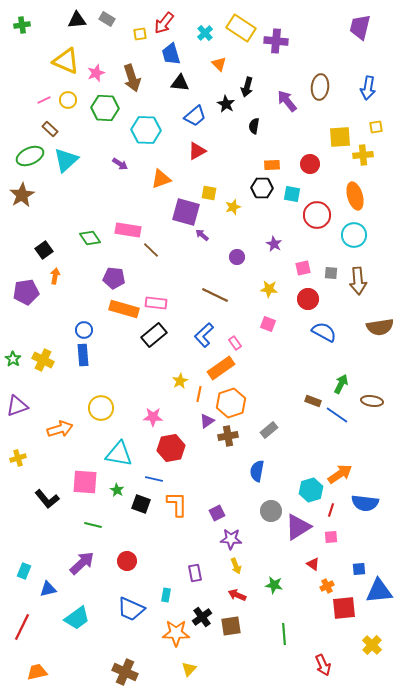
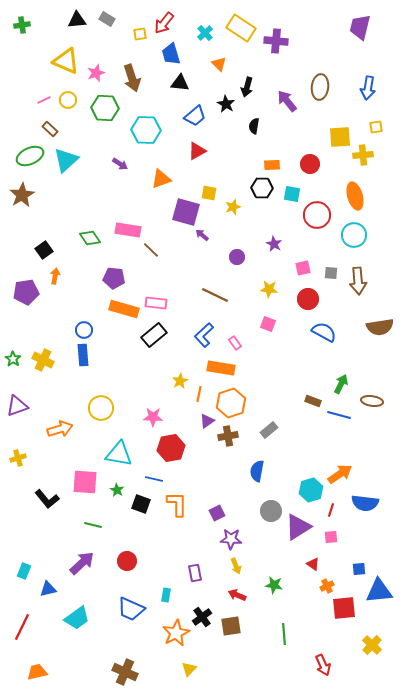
orange rectangle at (221, 368): rotated 44 degrees clockwise
blue line at (337, 415): moved 2 px right; rotated 20 degrees counterclockwise
orange star at (176, 633): rotated 28 degrees counterclockwise
